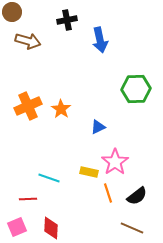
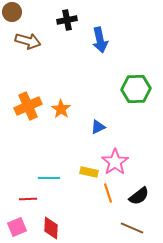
cyan line: rotated 20 degrees counterclockwise
black semicircle: moved 2 px right
